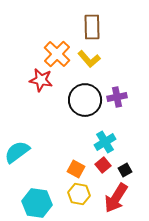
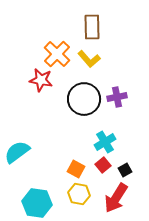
black circle: moved 1 px left, 1 px up
